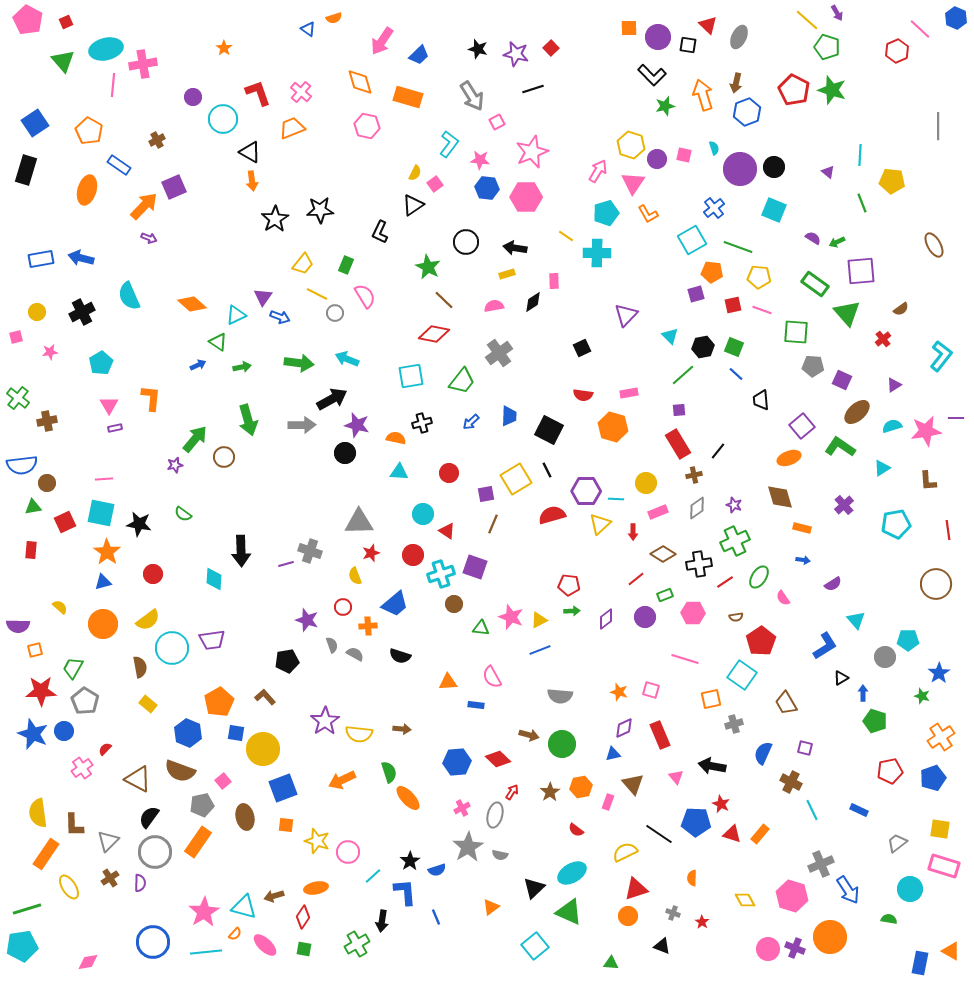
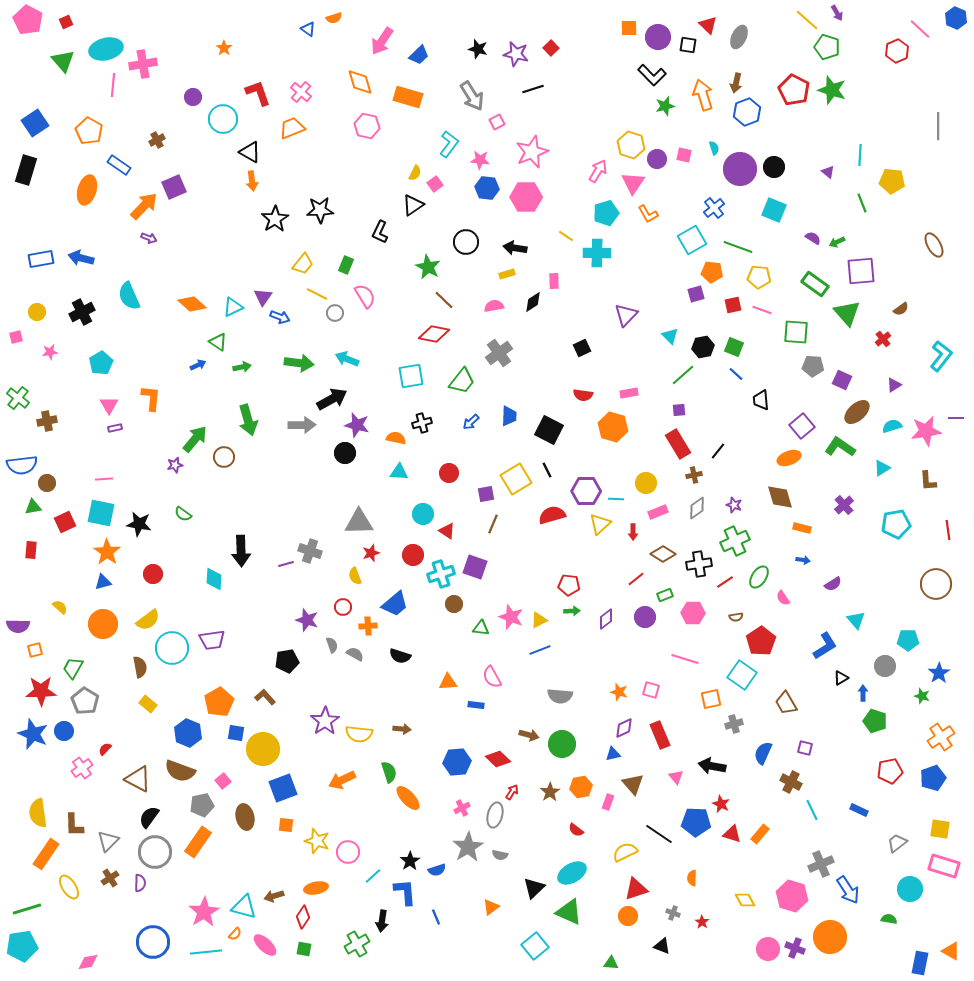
cyan triangle at (236, 315): moved 3 px left, 8 px up
gray circle at (885, 657): moved 9 px down
